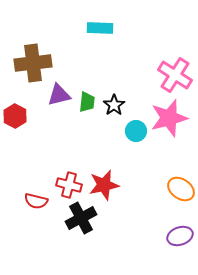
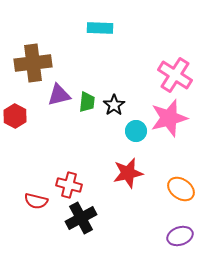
red star: moved 24 px right, 12 px up
